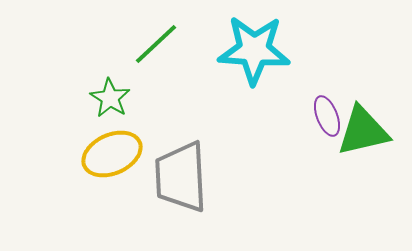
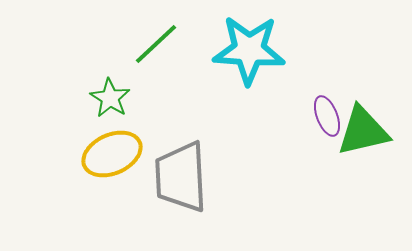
cyan star: moved 5 px left
